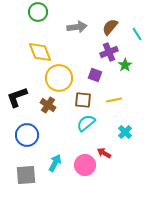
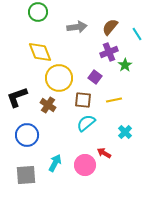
purple square: moved 2 px down; rotated 16 degrees clockwise
